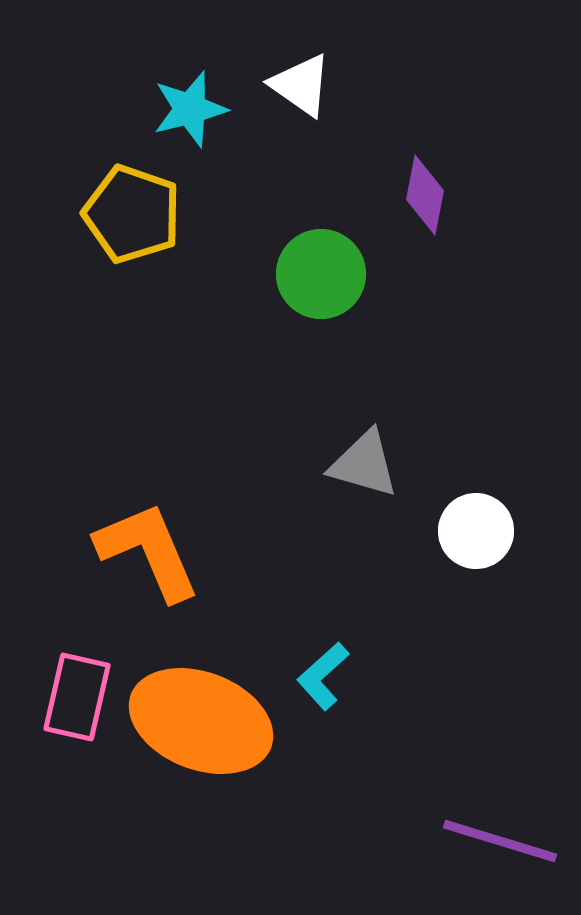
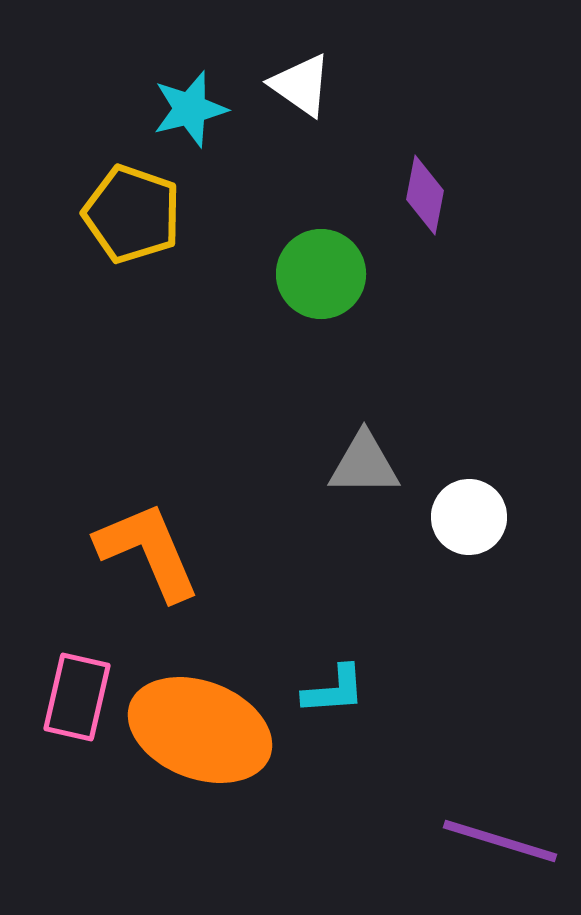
gray triangle: rotated 16 degrees counterclockwise
white circle: moved 7 px left, 14 px up
cyan L-shape: moved 11 px right, 14 px down; rotated 142 degrees counterclockwise
orange ellipse: moved 1 px left, 9 px down
